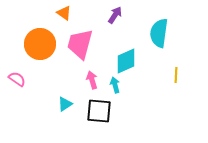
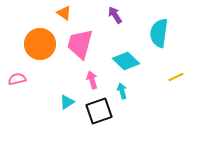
purple arrow: rotated 66 degrees counterclockwise
cyan diamond: rotated 68 degrees clockwise
yellow line: moved 2 px down; rotated 63 degrees clockwise
pink semicircle: rotated 48 degrees counterclockwise
cyan arrow: moved 7 px right, 6 px down
cyan triangle: moved 2 px right, 2 px up
black square: rotated 24 degrees counterclockwise
